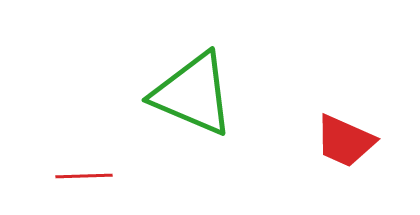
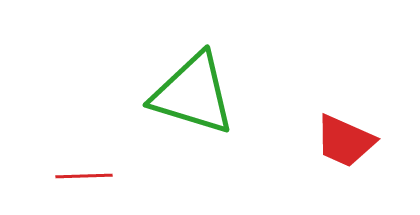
green triangle: rotated 6 degrees counterclockwise
